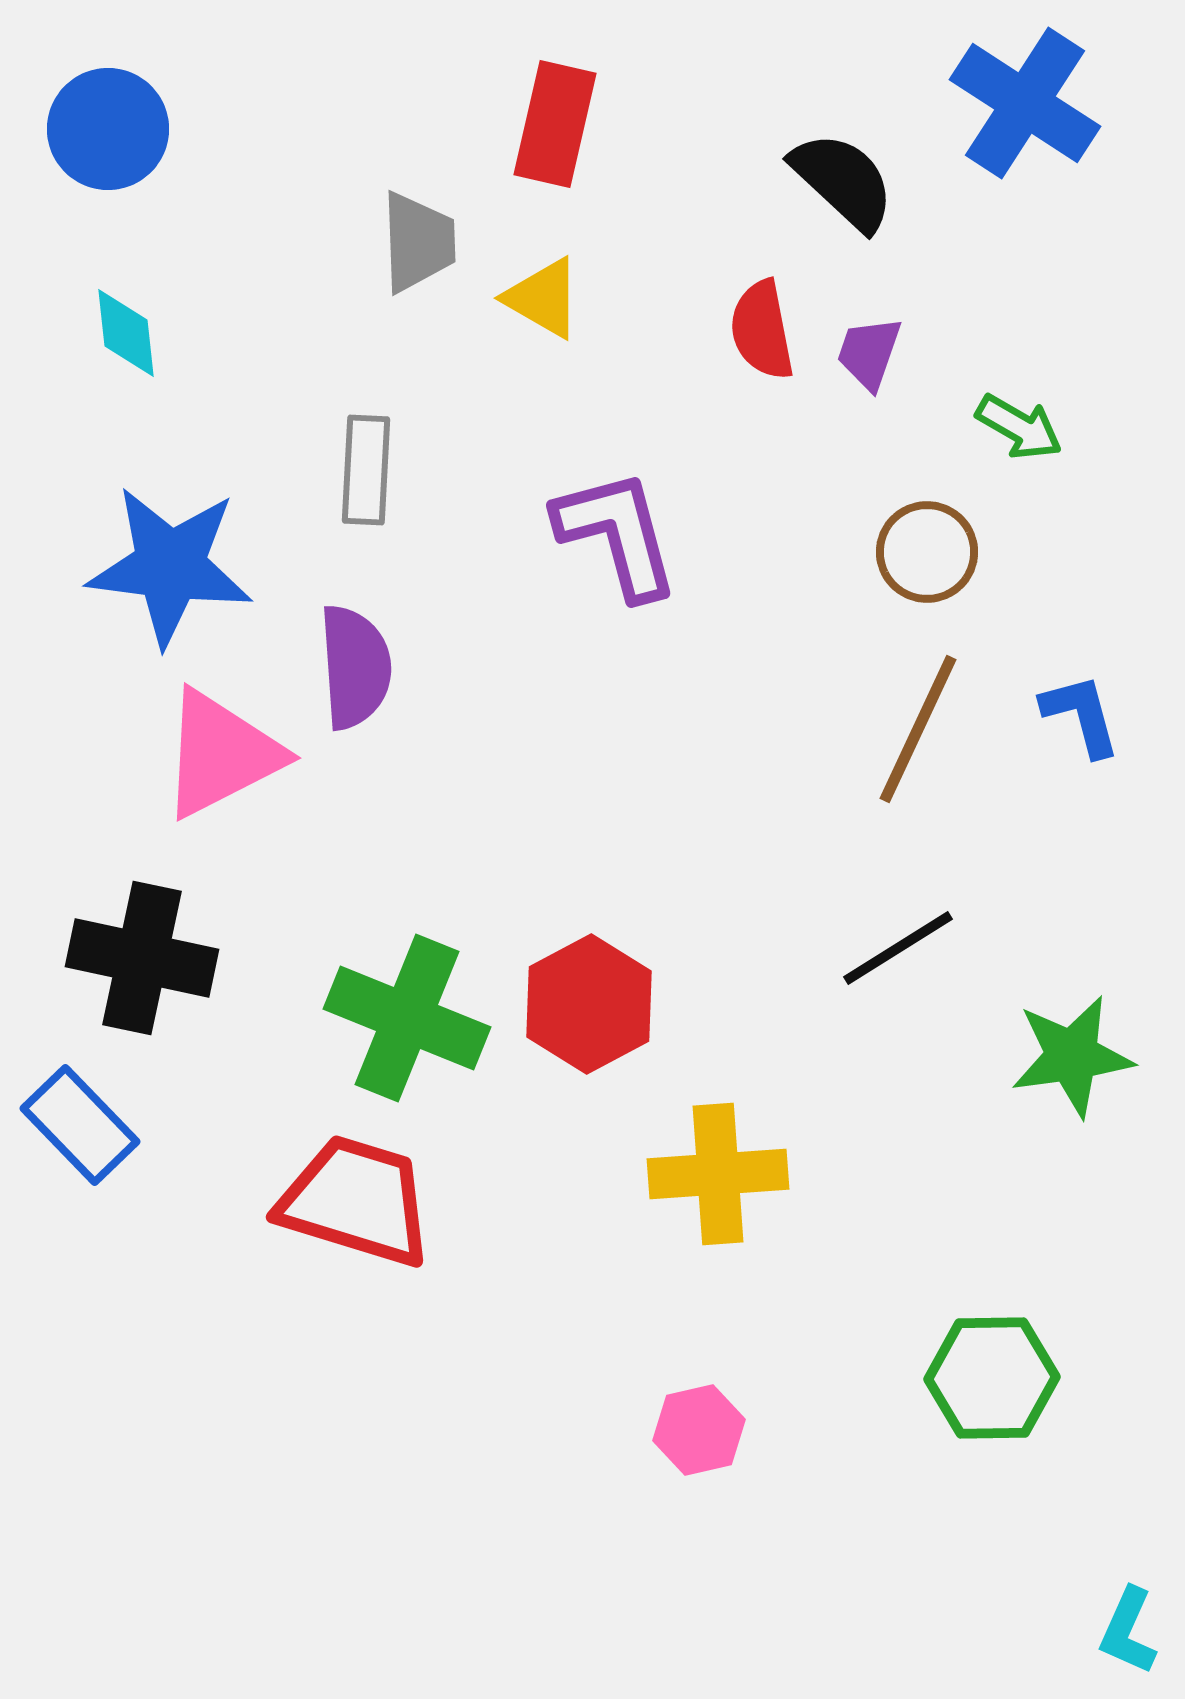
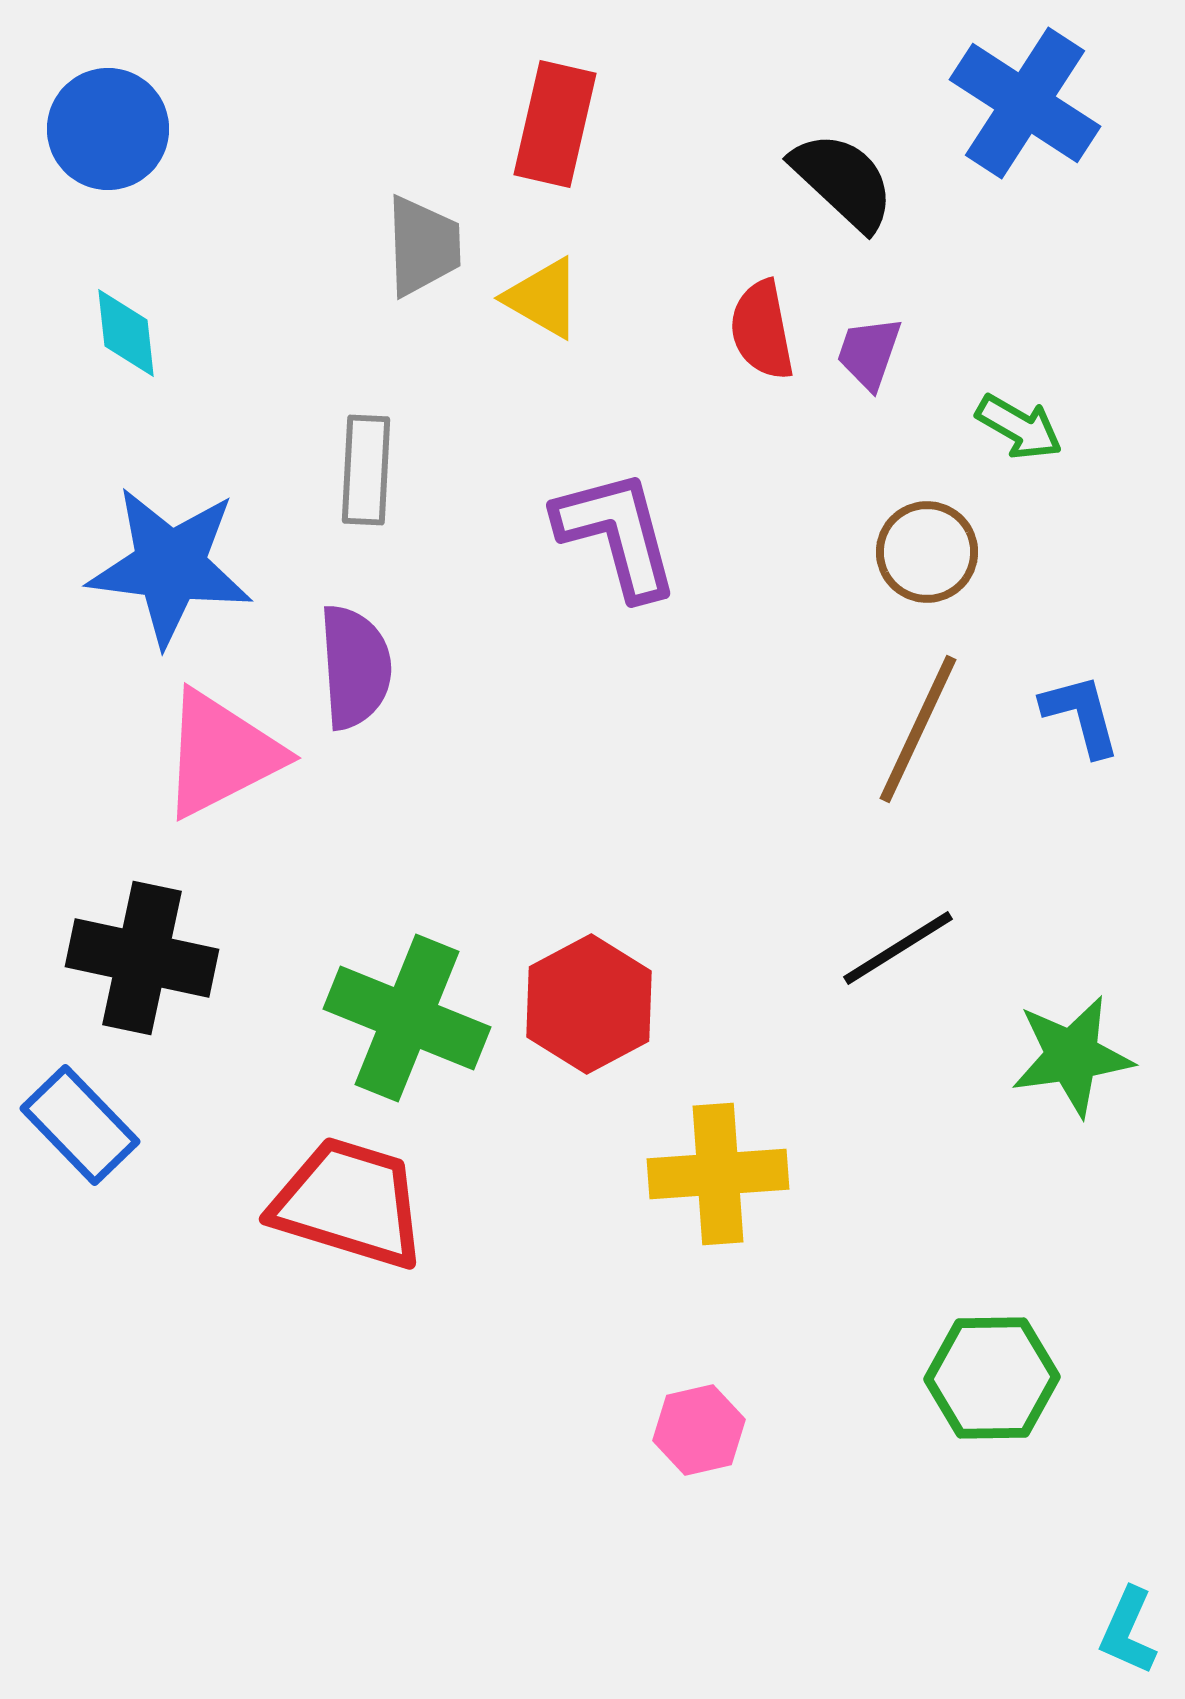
gray trapezoid: moved 5 px right, 4 px down
red trapezoid: moved 7 px left, 2 px down
